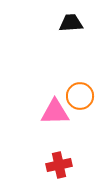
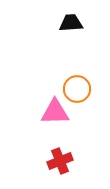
orange circle: moved 3 px left, 7 px up
red cross: moved 1 px right, 4 px up; rotated 10 degrees counterclockwise
